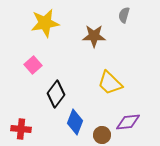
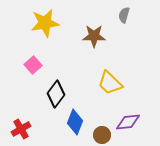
red cross: rotated 36 degrees counterclockwise
